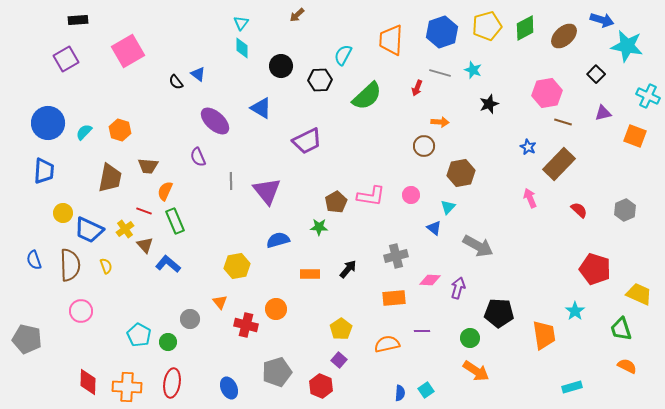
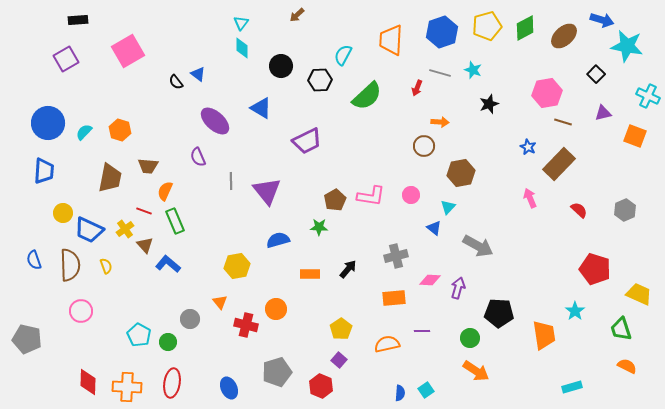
brown pentagon at (336, 202): moved 1 px left, 2 px up
